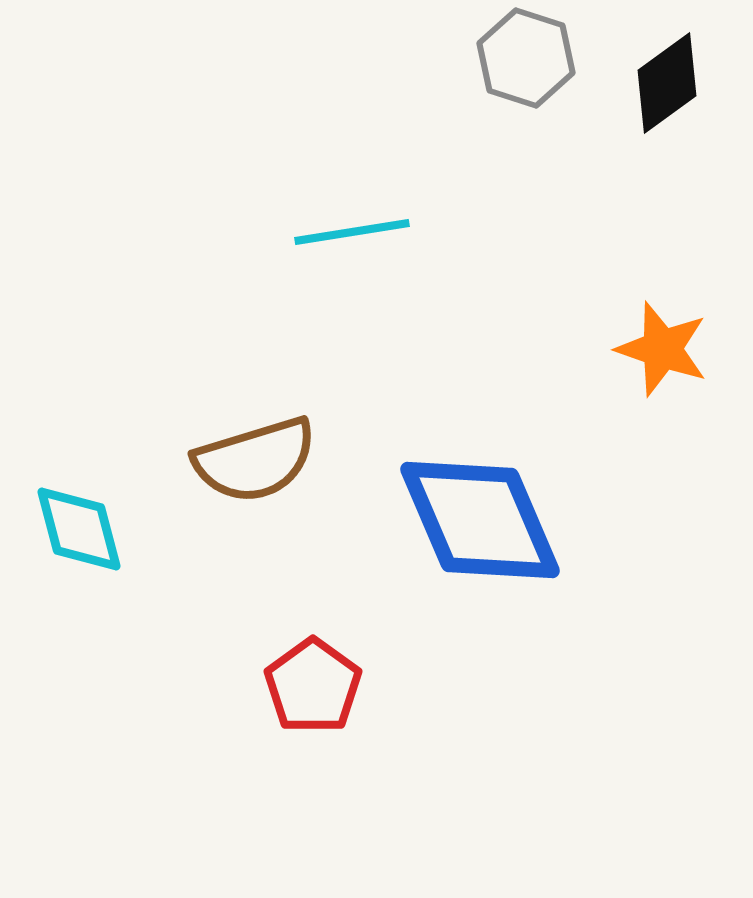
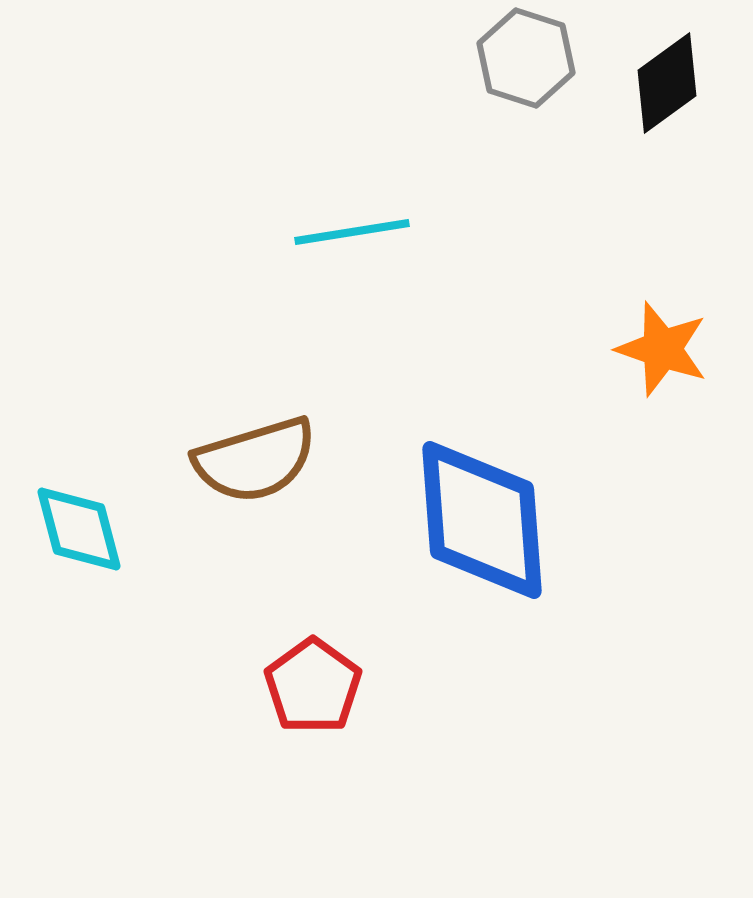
blue diamond: moved 2 px right; rotated 19 degrees clockwise
